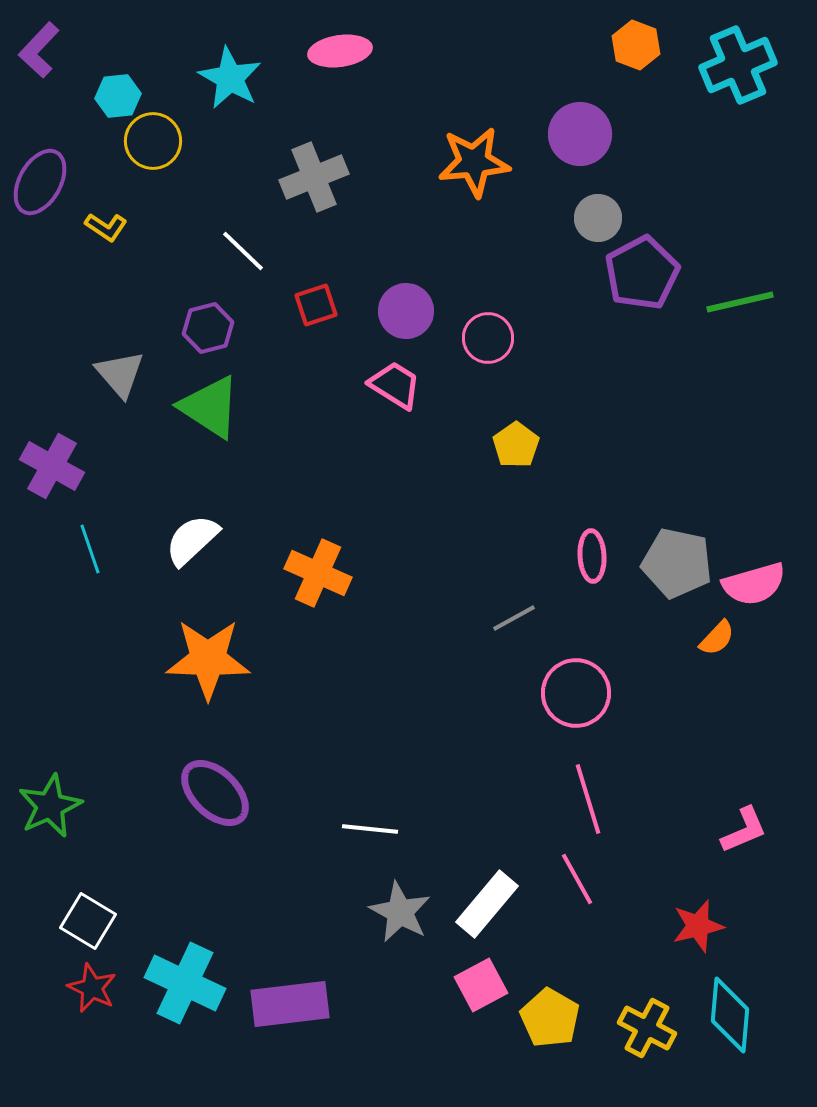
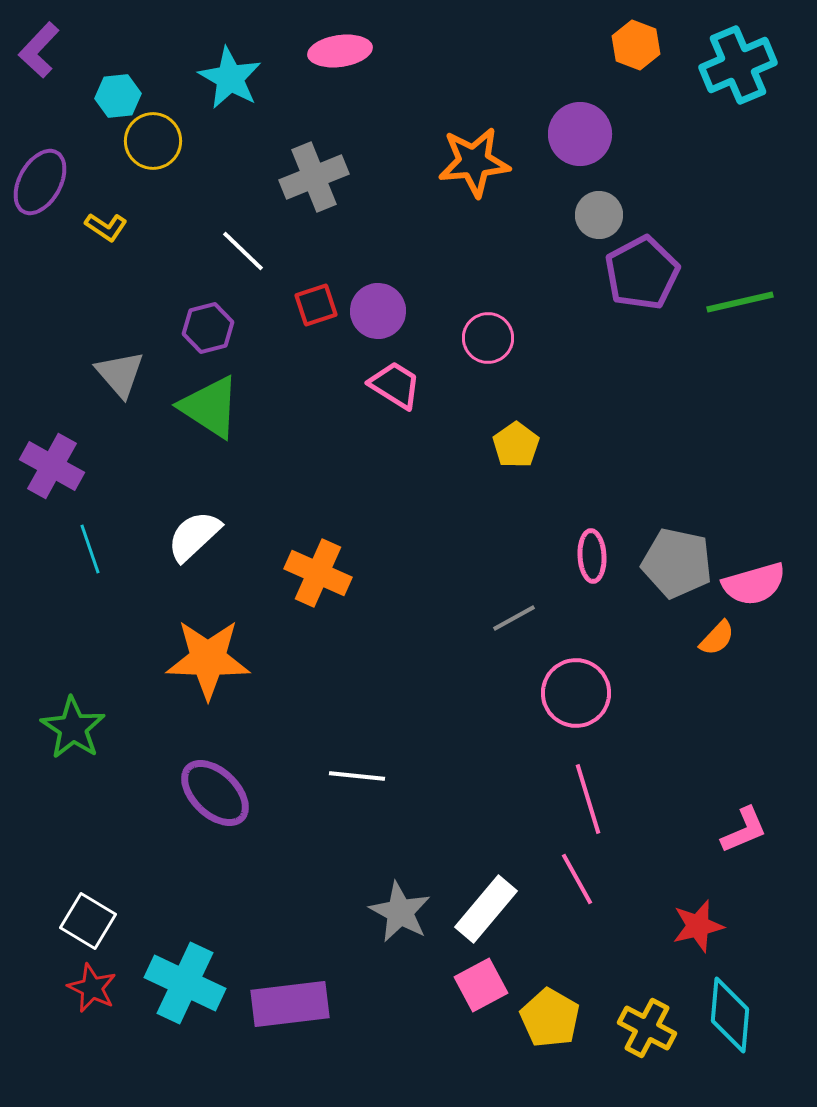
gray circle at (598, 218): moved 1 px right, 3 px up
purple circle at (406, 311): moved 28 px left
white semicircle at (192, 540): moved 2 px right, 4 px up
green star at (50, 806): moved 23 px right, 78 px up; rotated 14 degrees counterclockwise
white line at (370, 829): moved 13 px left, 53 px up
white rectangle at (487, 904): moved 1 px left, 5 px down
